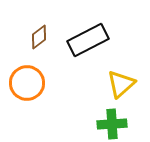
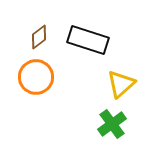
black rectangle: rotated 45 degrees clockwise
orange circle: moved 9 px right, 6 px up
green cross: rotated 32 degrees counterclockwise
